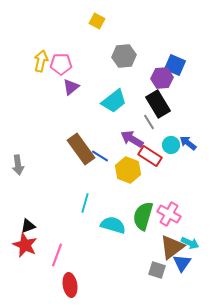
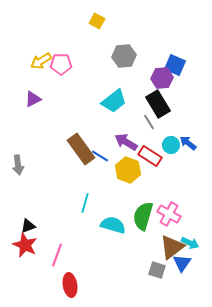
yellow arrow: rotated 135 degrees counterclockwise
purple triangle: moved 38 px left, 12 px down; rotated 12 degrees clockwise
purple arrow: moved 6 px left, 3 px down
